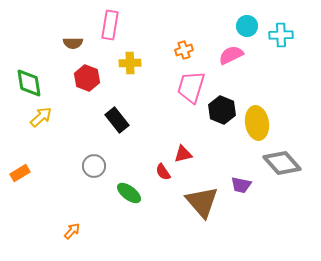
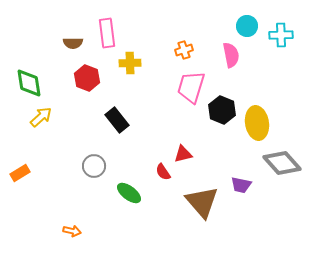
pink rectangle: moved 3 px left, 8 px down; rotated 16 degrees counterclockwise
pink semicircle: rotated 105 degrees clockwise
orange arrow: rotated 60 degrees clockwise
